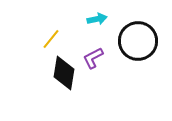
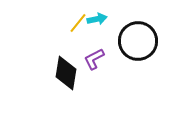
yellow line: moved 27 px right, 16 px up
purple L-shape: moved 1 px right, 1 px down
black diamond: moved 2 px right
